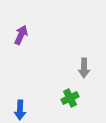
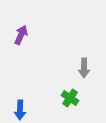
green cross: rotated 30 degrees counterclockwise
